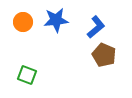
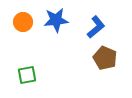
brown pentagon: moved 1 px right, 3 px down
green square: rotated 30 degrees counterclockwise
